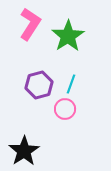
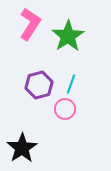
black star: moved 2 px left, 3 px up
